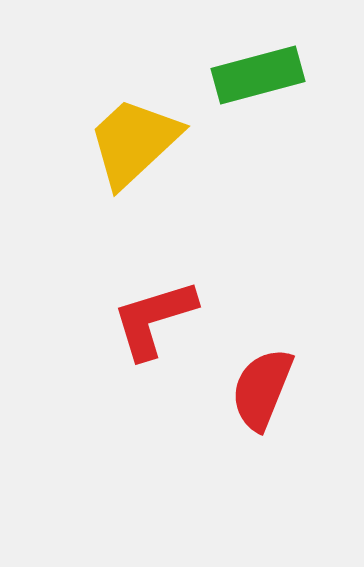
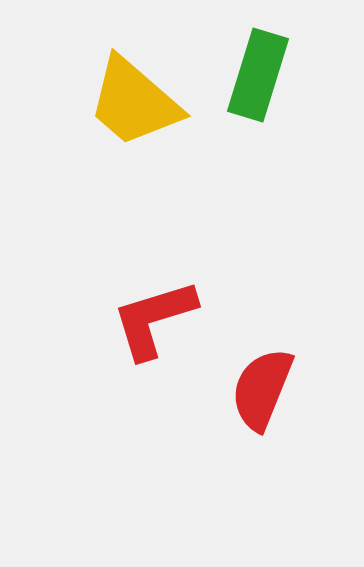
green rectangle: rotated 58 degrees counterclockwise
yellow trapezoid: moved 40 px up; rotated 96 degrees counterclockwise
